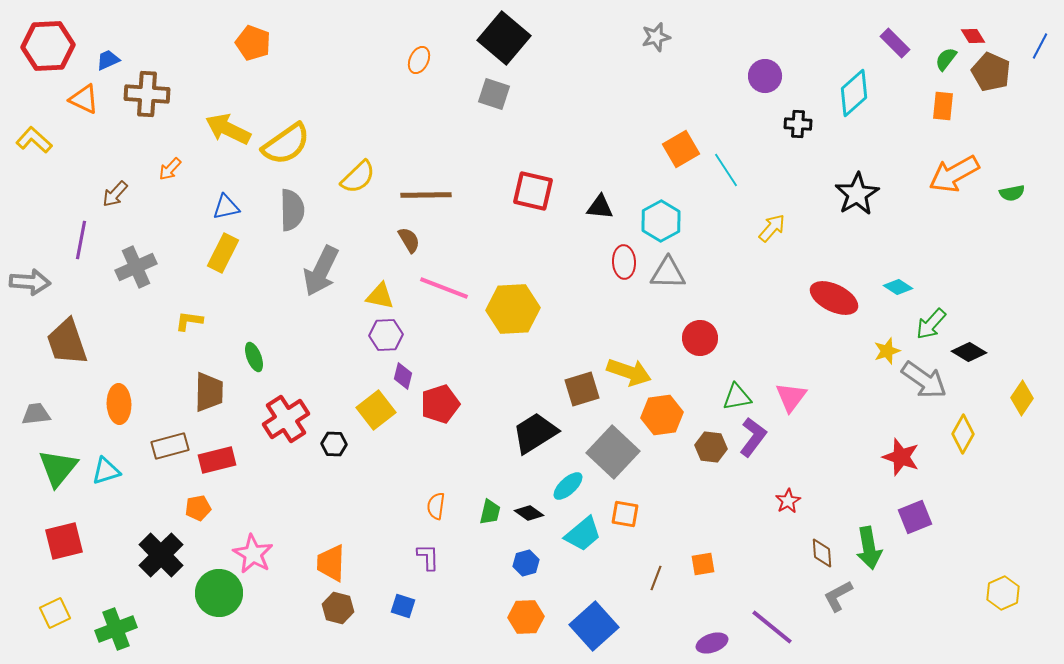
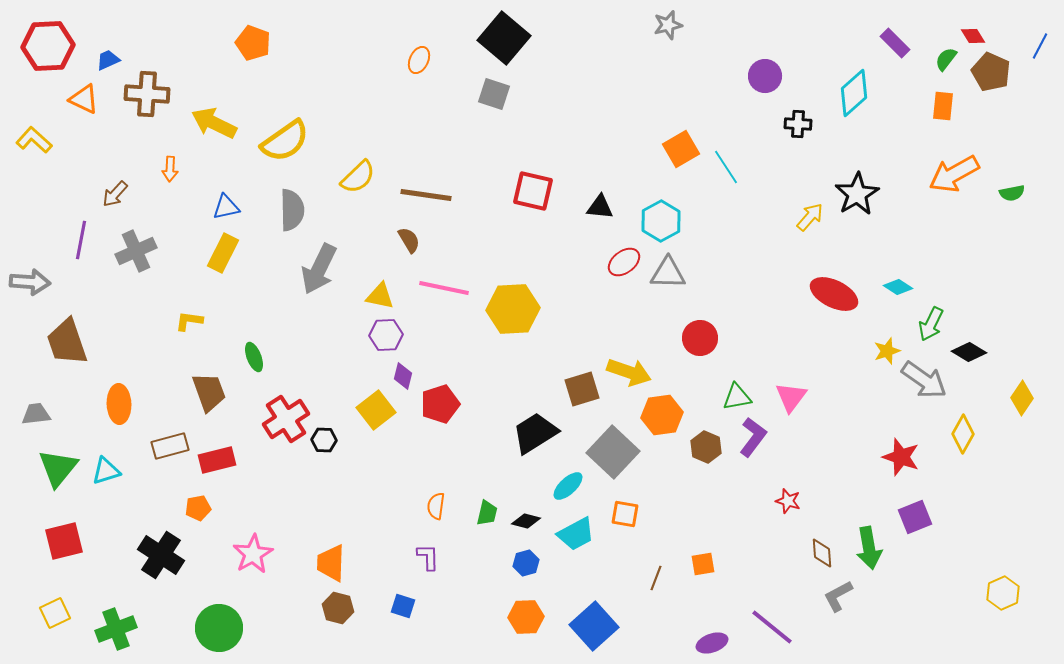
gray star at (656, 37): moved 12 px right, 12 px up
yellow arrow at (228, 129): moved 14 px left, 6 px up
yellow semicircle at (286, 144): moved 1 px left, 3 px up
orange arrow at (170, 169): rotated 40 degrees counterclockwise
cyan line at (726, 170): moved 3 px up
brown line at (426, 195): rotated 9 degrees clockwise
yellow arrow at (772, 228): moved 38 px right, 11 px up
red ellipse at (624, 262): rotated 56 degrees clockwise
gray cross at (136, 267): moved 16 px up
gray arrow at (321, 271): moved 2 px left, 2 px up
pink line at (444, 288): rotated 9 degrees counterclockwise
red ellipse at (834, 298): moved 4 px up
green arrow at (931, 324): rotated 16 degrees counterclockwise
brown trapezoid at (209, 392): rotated 21 degrees counterclockwise
black hexagon at (334, 444): moved 10 px left, 4 px up
brown hexagon at (711, 447): moved 5 px left; rotated 16 degrees clockwise
red star at (788, 501): rotated 25 degrees counterclockwise
green trapezoid at (490, 512): moved 3 px left, 1 px down
black diamond at (529, 513): moved 3 px left, 8 px down; rotated 20 degrees counterclockwise
cyan trapezoid at (583, 534): moved 7 px left; rotated 12 degrees clockwise
pink star at (253, 554): rotated 12 degrees clockwise
black cross at (161, 555): rotated 12 degrees counterclockwise
green circle at (219, 593): moved 35 px down
